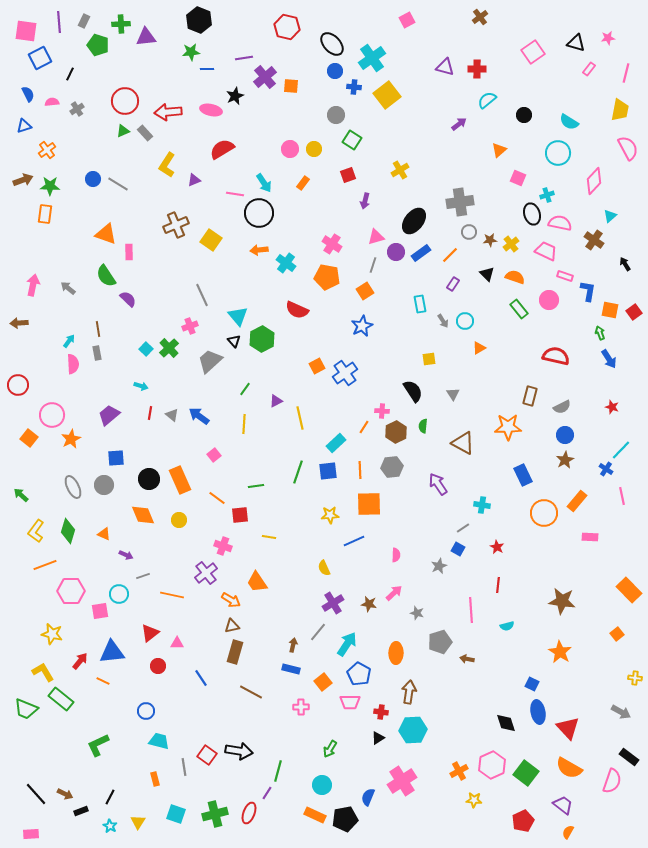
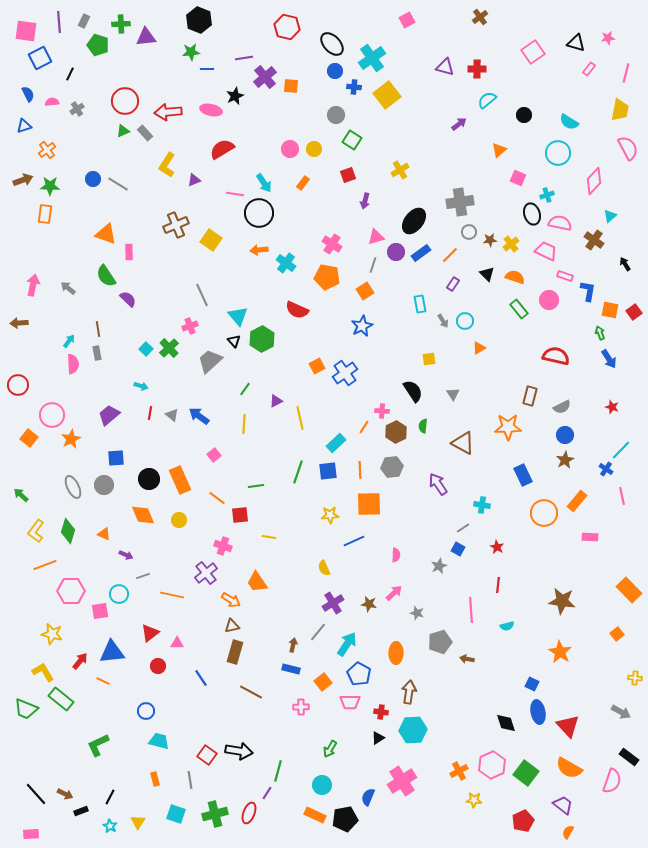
red triangle at (568, 728): moved 2 px up
gray line at (184, 767): moved 6 px right, 13 px down
